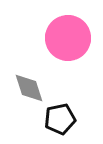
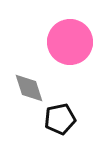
pink circle: moved 2 px right, 4 px down
